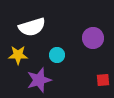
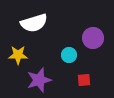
white semicircle: moved 2 px right, 4 px up
cyan circle: moved 12 px right
red square: moved 19 px left
